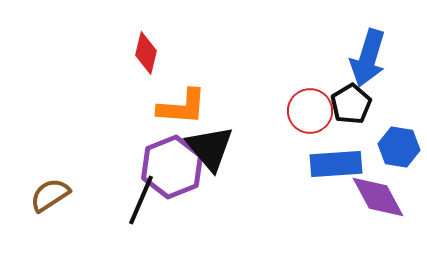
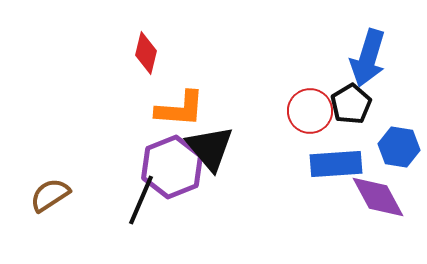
orange L-shape: moved 2 px left, 2 px down
